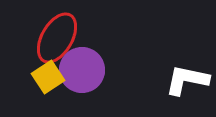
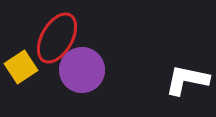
yellow square: moved 27 px left, 10 px up
